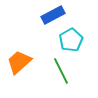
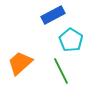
cyan pentagon: rotated 10 degrees counterclockwise
orange trapezoid: moved 1 px right, 1 px down
